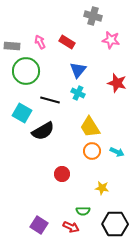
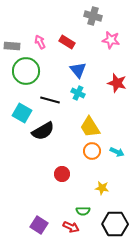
blue triangle: rotated 18 degrees counterclockwise
